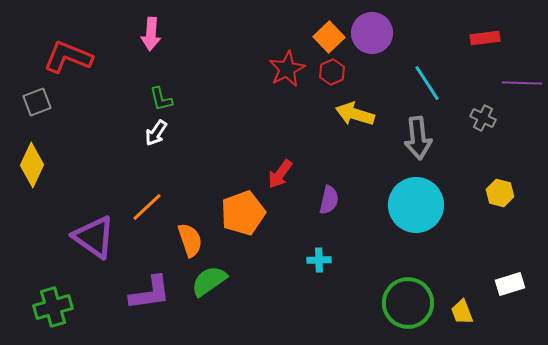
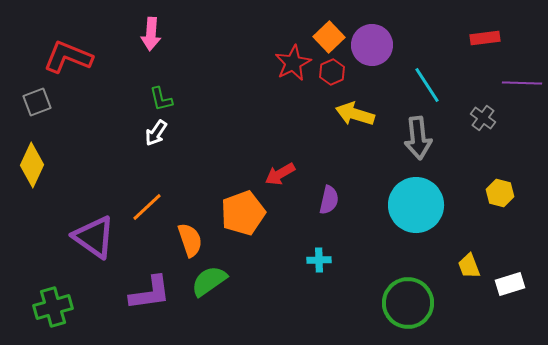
purple circle: moved 12 px down
red star: moved 6 px right, 6 px up
cyan line: moved 2 px down
gray cross: rotated 10 degrees clockwise
red arrow: rotated 24 degrees clockwise
yellow trapezoid: moved 7 px right, 46 px up
